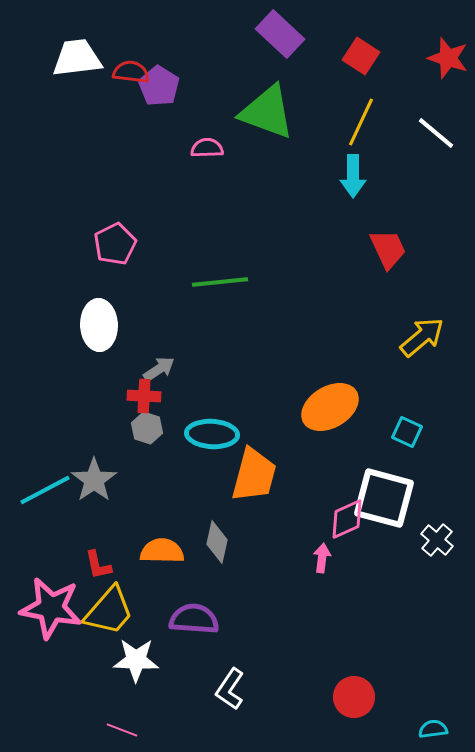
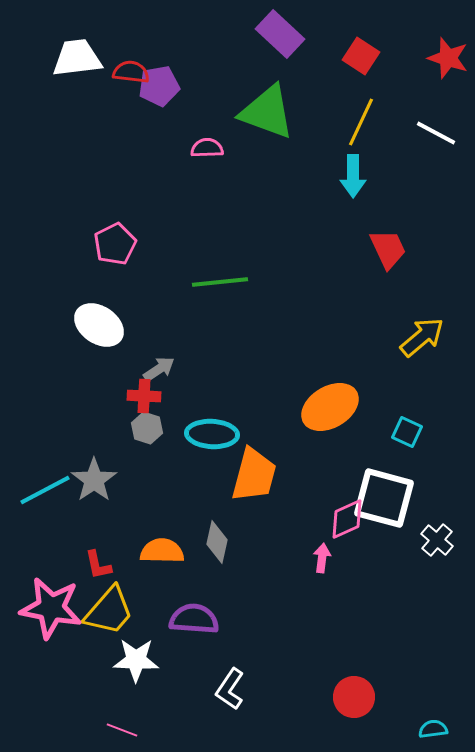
purple pentagon: rotated 30 degrees clockwise
white line: rotated 12 degrees counterclockwise
white ellipse: rotated 54 degrees counterclockwise
